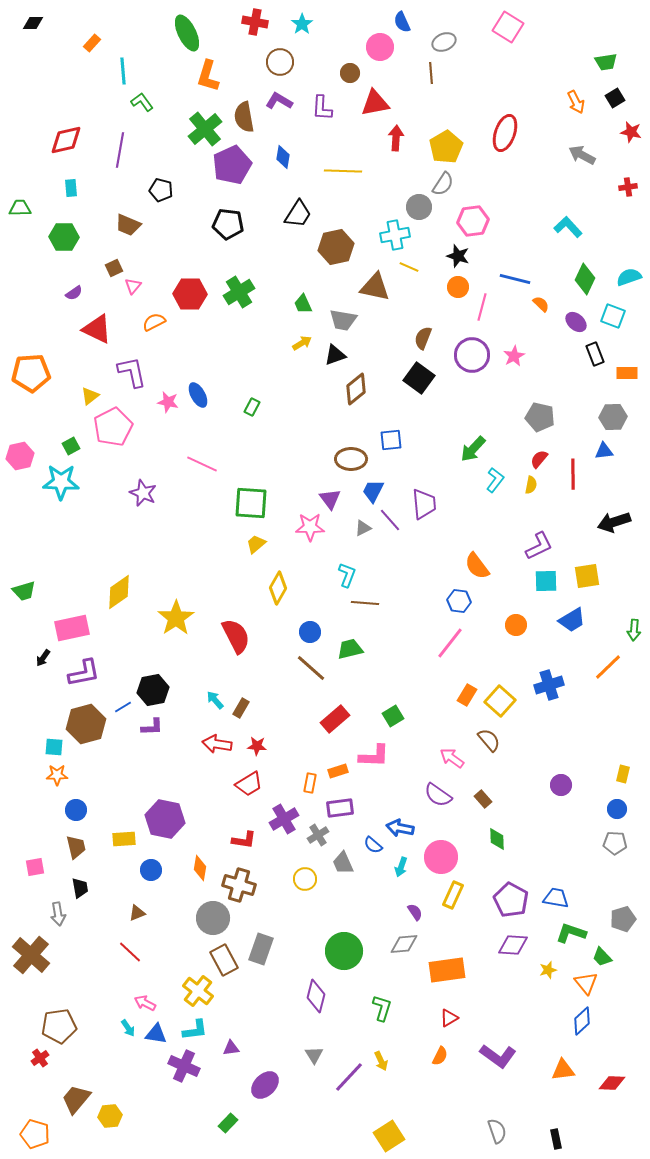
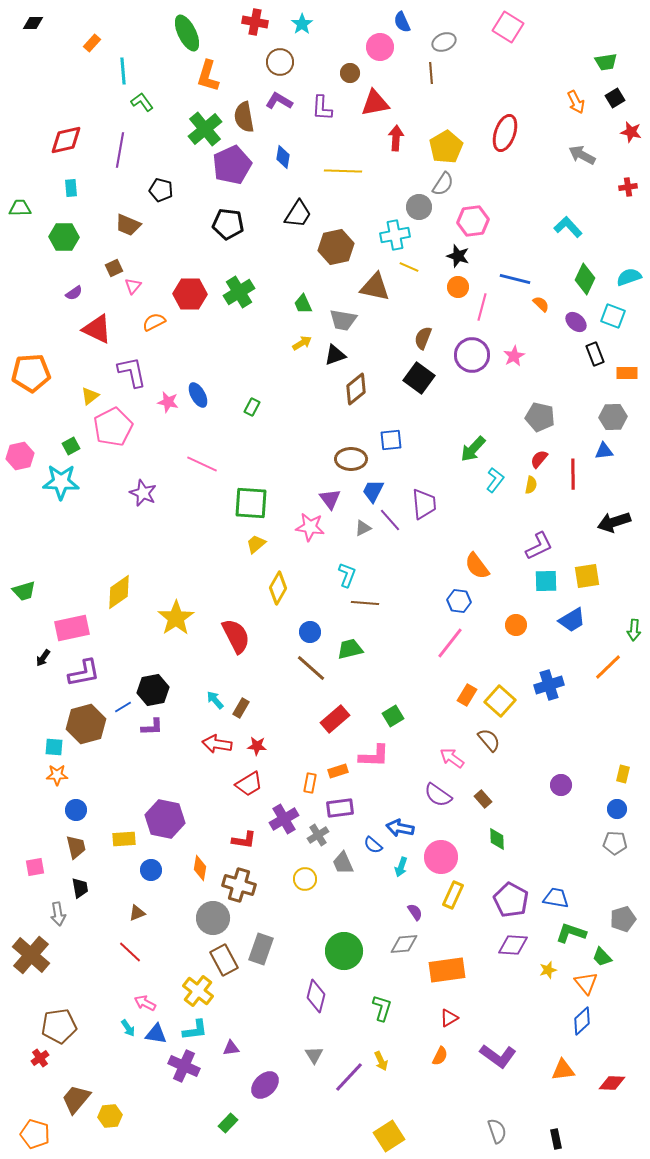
pink star at (310, 527): rotated 8 degrees clockwise
